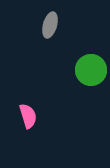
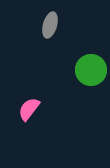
pink semicircle: moved 1 px right, 7 px up; rotated 125 degrees counterclockwise
